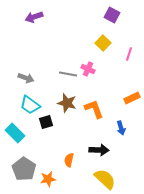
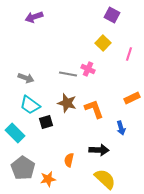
gray pentagon: moved 1 px left, 1 px up
